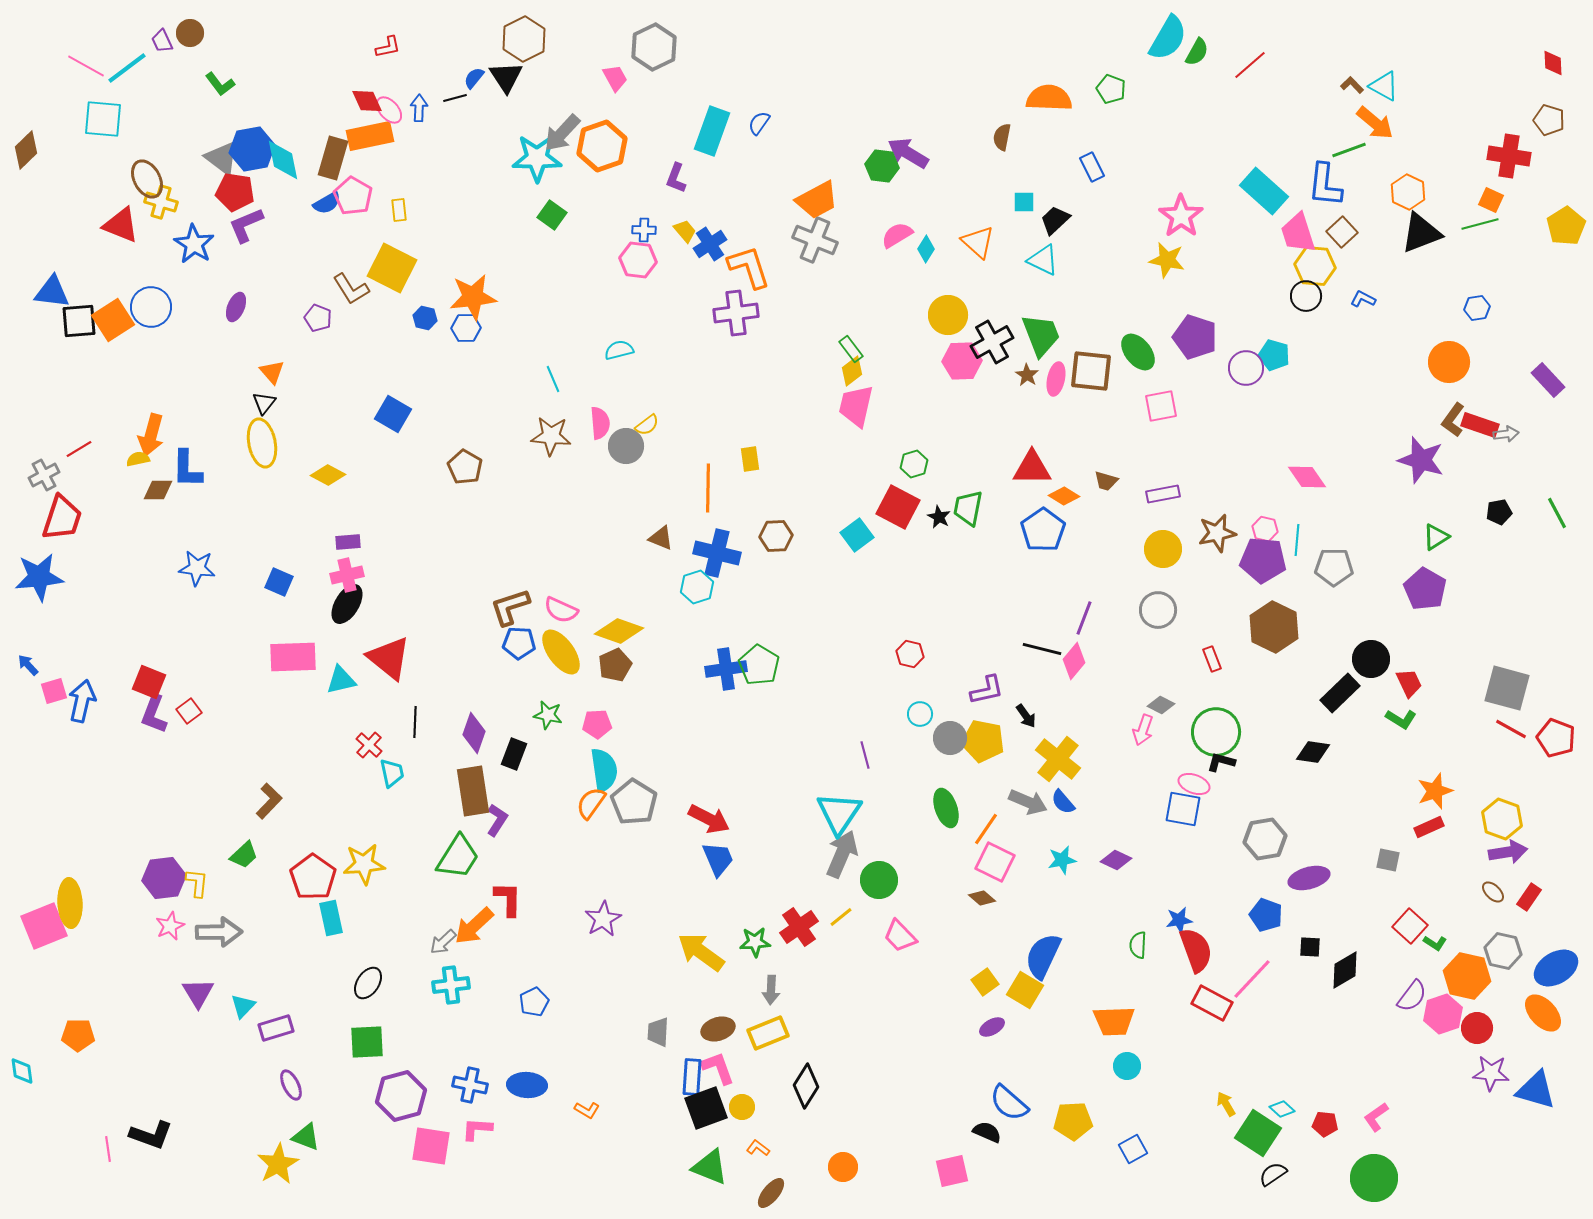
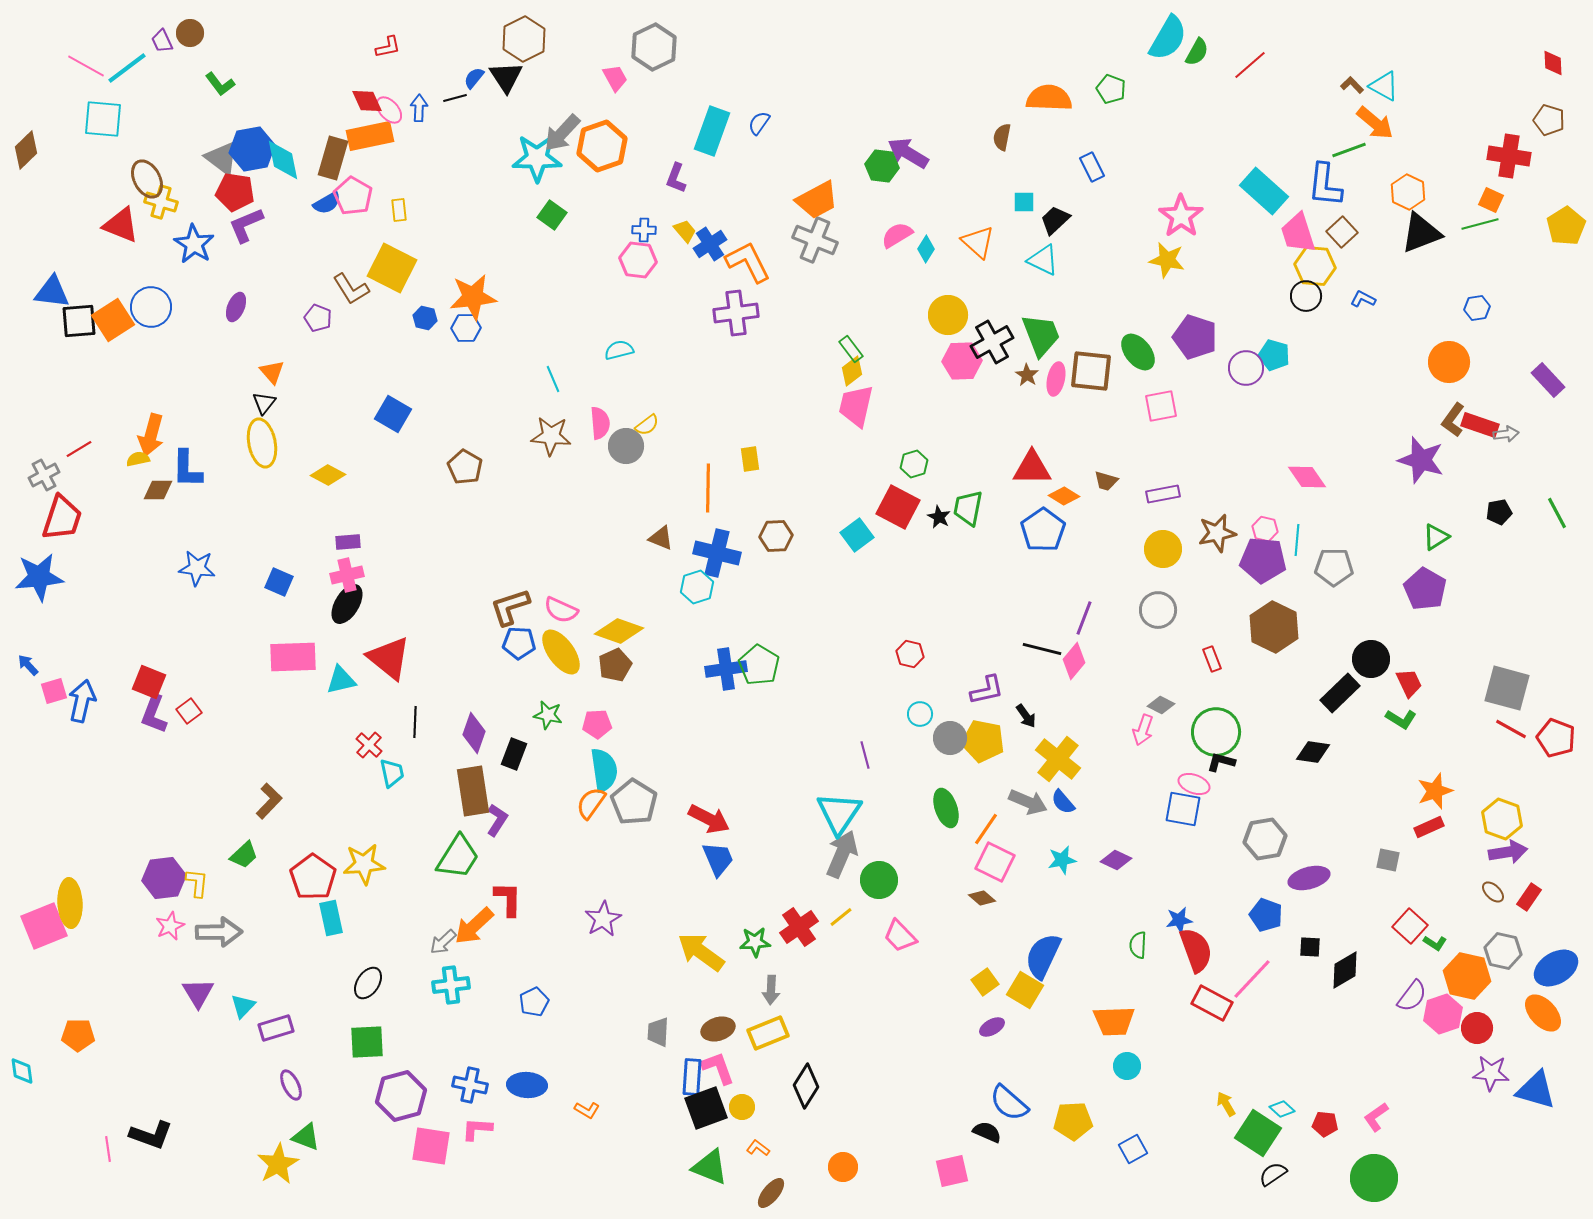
orange L-shape at (749, 267): moved 1 px left, 5 px up; rotated 9 degrees counterclockwise
